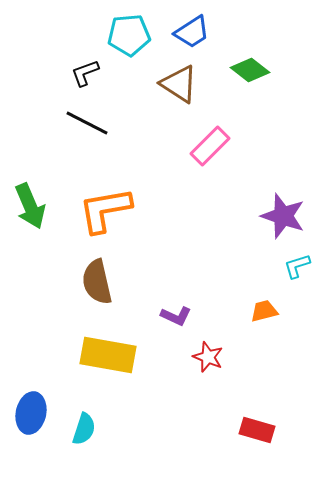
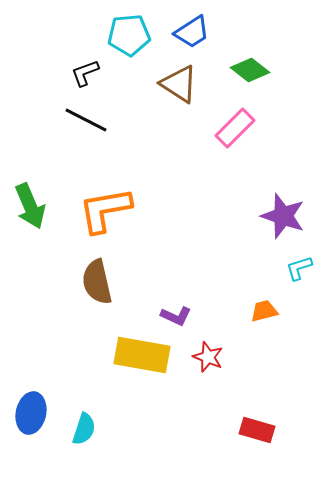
black line: moved 1 px left, 3 px up
pink rectangle: moved 25 px right, 18 px up
cyan L-shape: moved 2 px right, 2 px down
yellow rectangle: moved 34 px right
